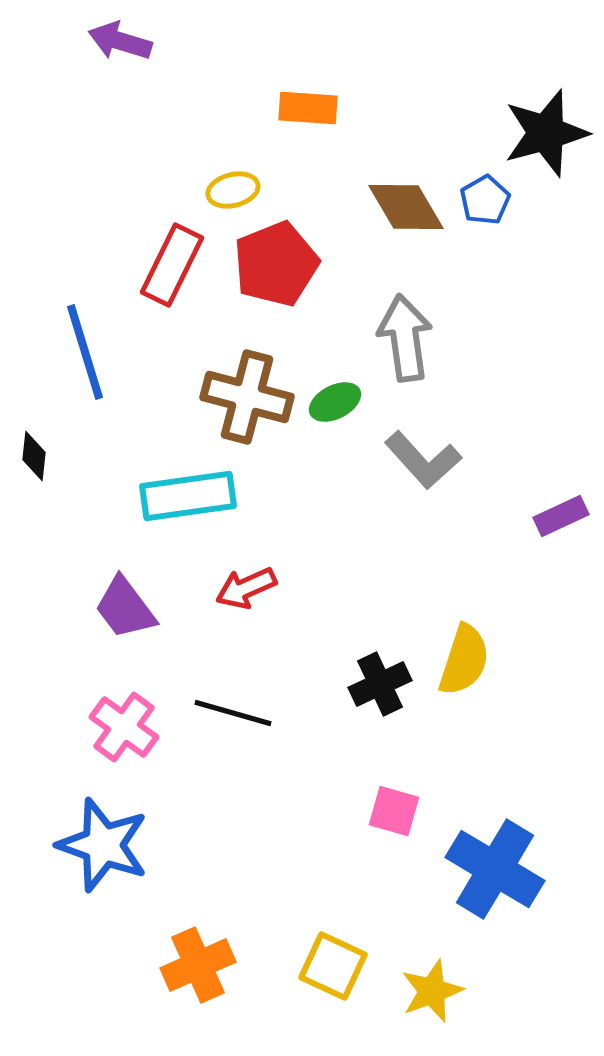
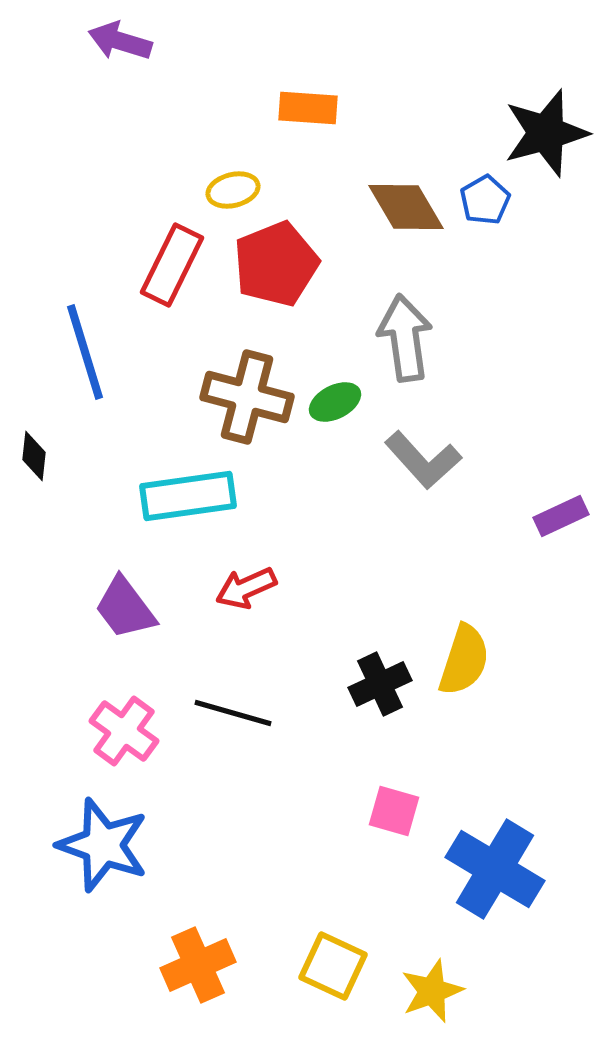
pink cross: moved 4 px down
